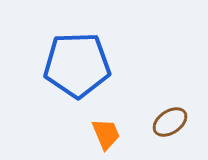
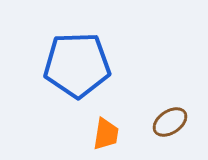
orange trapezoid: rotated 32 degrees clockwise
